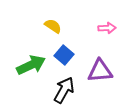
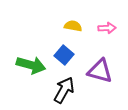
yellow semicircle: moved 20 px right; rotated 24 degrees counterclockwise
green arrow: rotated 40 degrees clockwise
purple triangle: rotated 20 degrees clockwise
